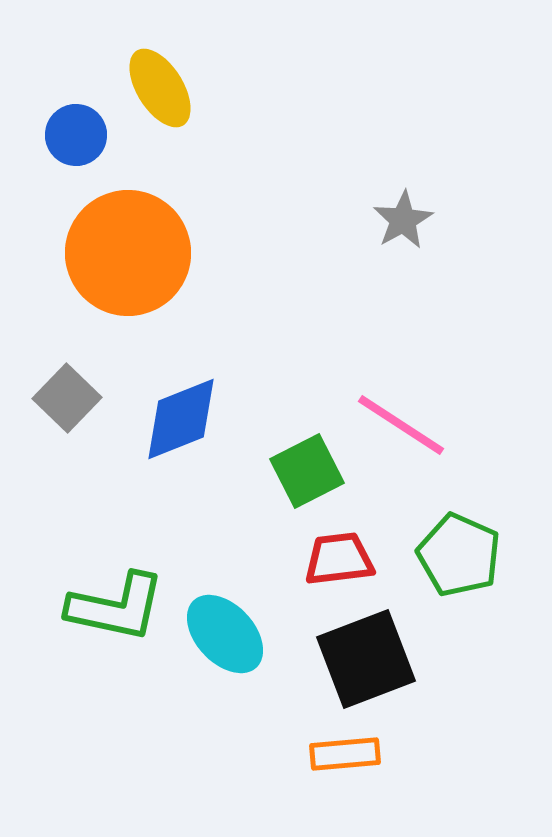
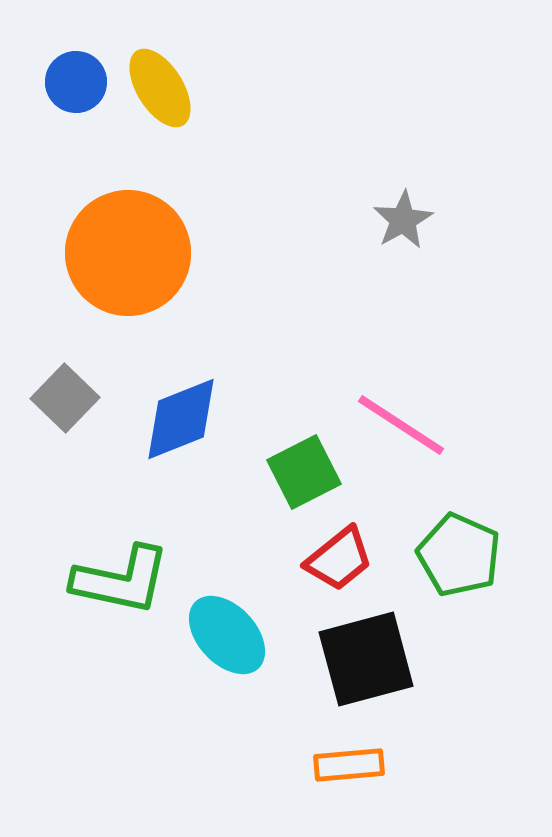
blue circle: moved 53 px up
gray square: moved 2 px left
green square: moved 3 px left, 1 px down
red trapezoid: rotated 148 degrees clockwise
green L-shape: moved 5 px right, 27 px up
cyan ellipse: moved 2 px right, 1 px down
black square: rotated 6 degrees clockwise
orange rectangle: moved 4 px right, 11 px down
